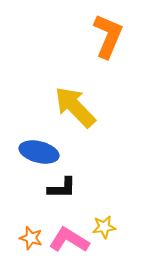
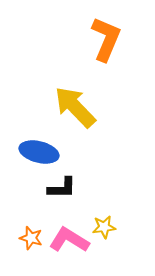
orange L-shape: moved 2 px left, 3 px down
